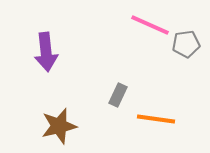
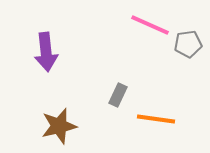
gray pentagon: moved 2 px right
